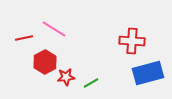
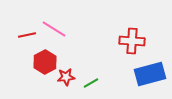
red line: moved 3 px right, 3 px up
blue rectangle: moved 2 px right, 1 px down
